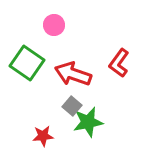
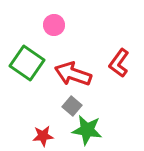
green star: moved 1 px left, 8 px down; rotated 20 degrees clockwise
